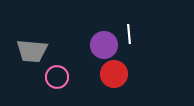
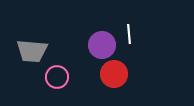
purple circle: moved 2 px left
